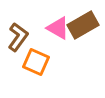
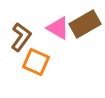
brown rectangle: moved 2 px right, 1 px up
brown L-shape: moved 3 px right
